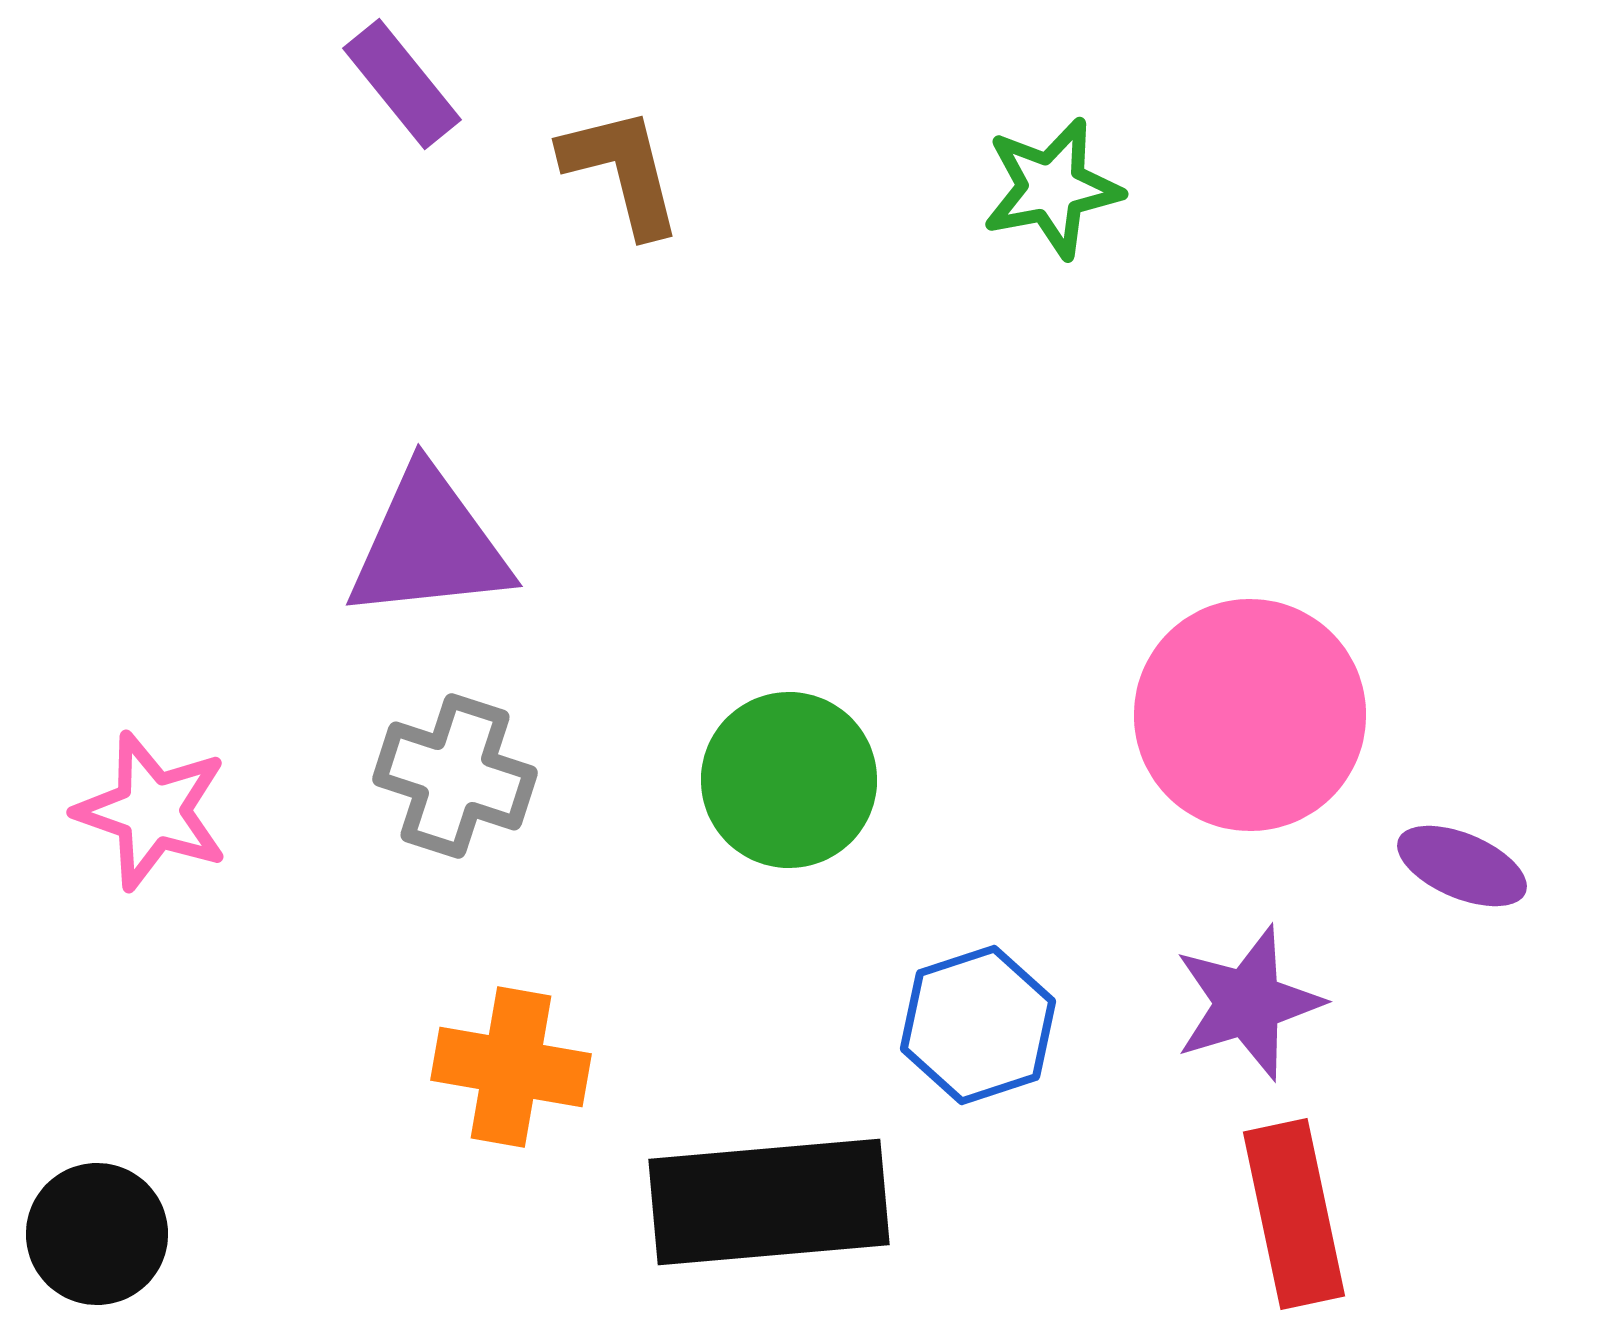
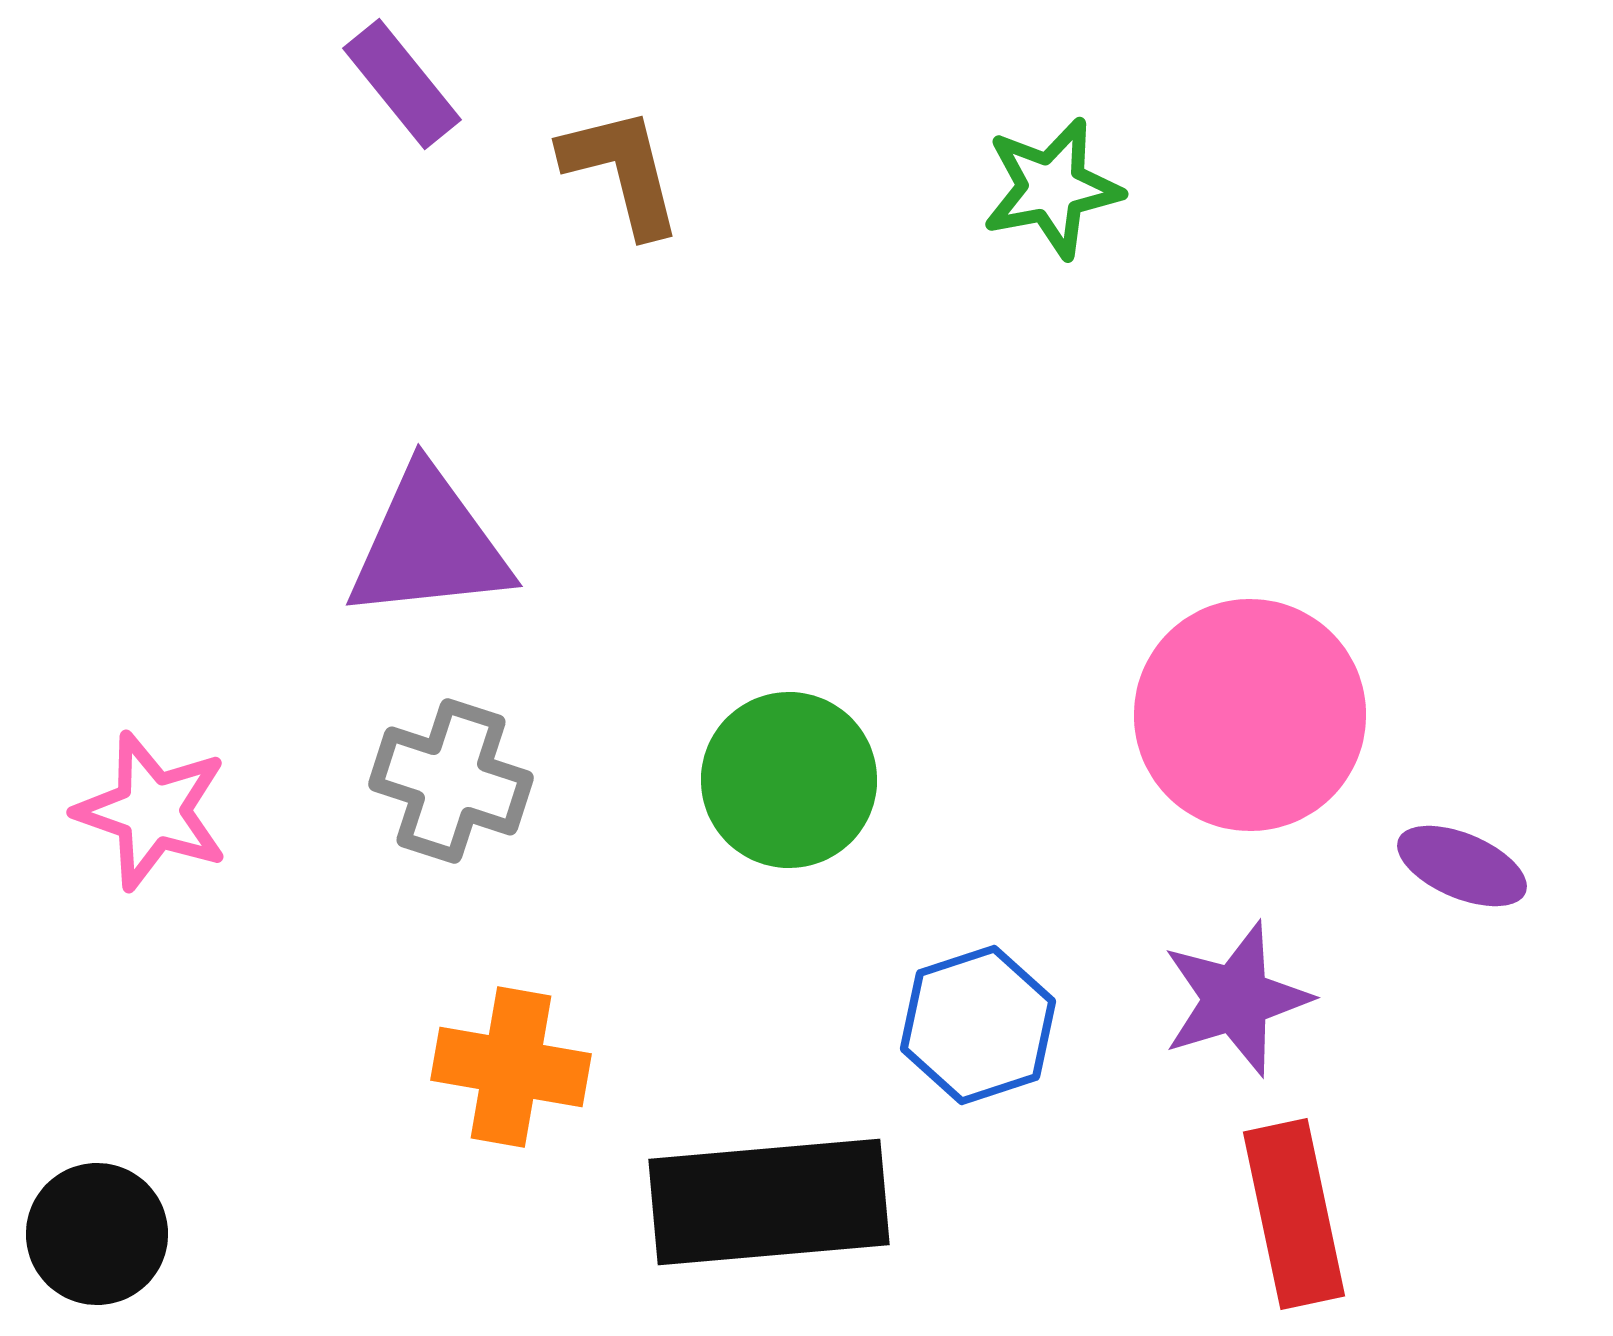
gray cross: moved 4 px left, 5 px down
purple star: moved 12 px left, 4 px up
